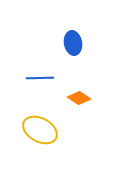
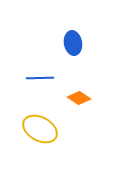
yellow ellipse: moved 1 px up
